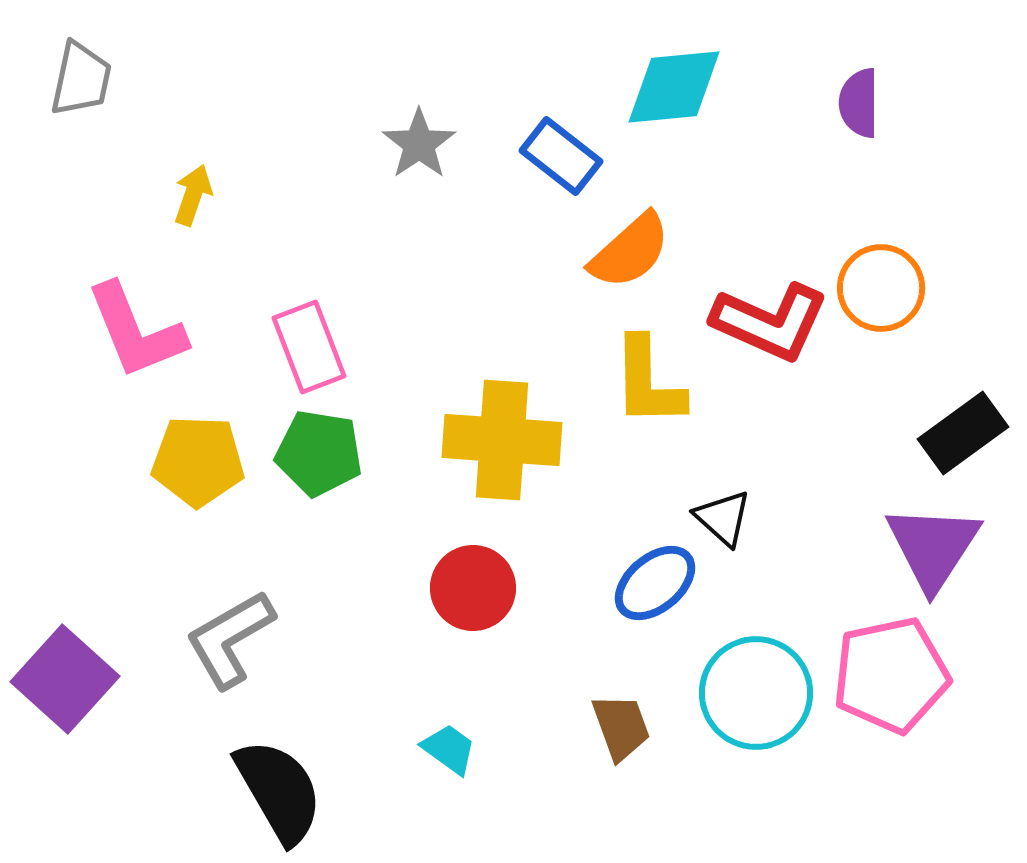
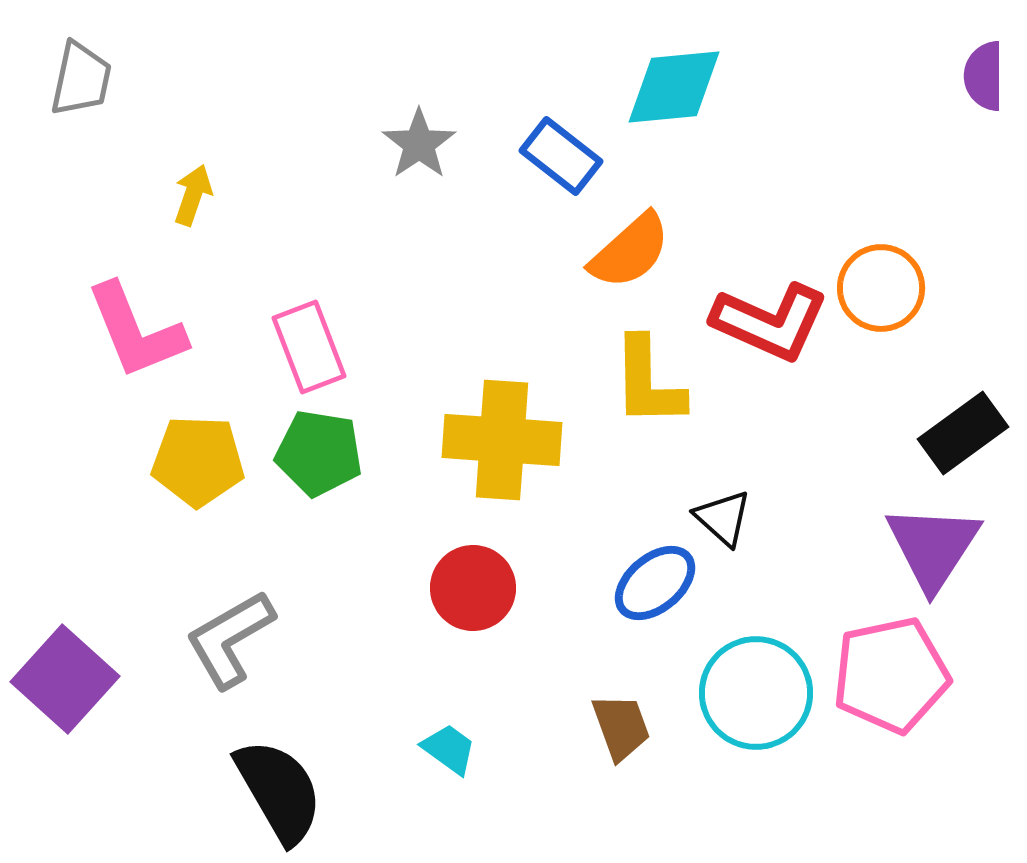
purple semicircle: moved 125 px right, 27 px up
